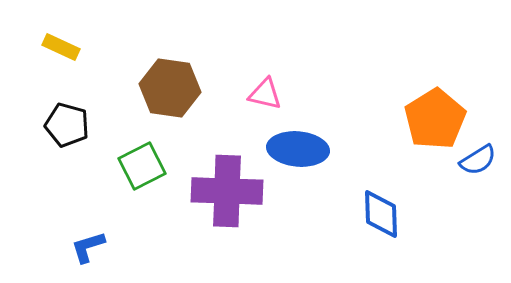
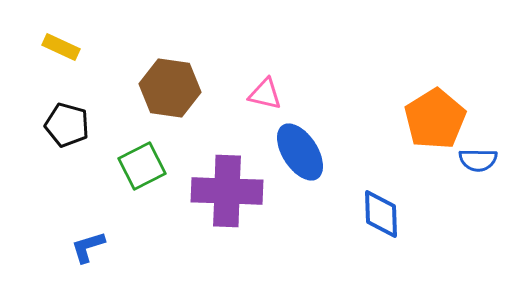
blue ellipse: moved 2 px right, 3 px down; rotated 52 degrees clockwise
blue semicircle: rotated 33 degrees clockwise
